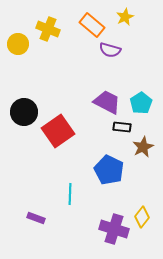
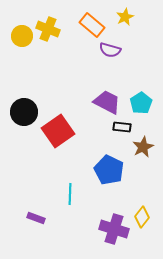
yellow circle: moved 4 px right, 8 px up
